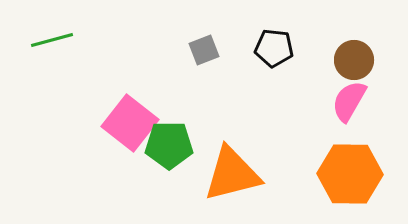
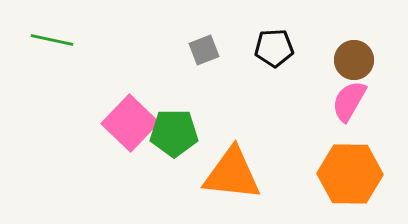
green line: rotated 27 degrees clockwise
black pentagon: rotated 9 degrees counterclockwise
pink square: rotated 6 degrees clockwise
green pentagon: moved 5 px right, 12 px up
orange triangle: rotated 20 degrees clockwise
